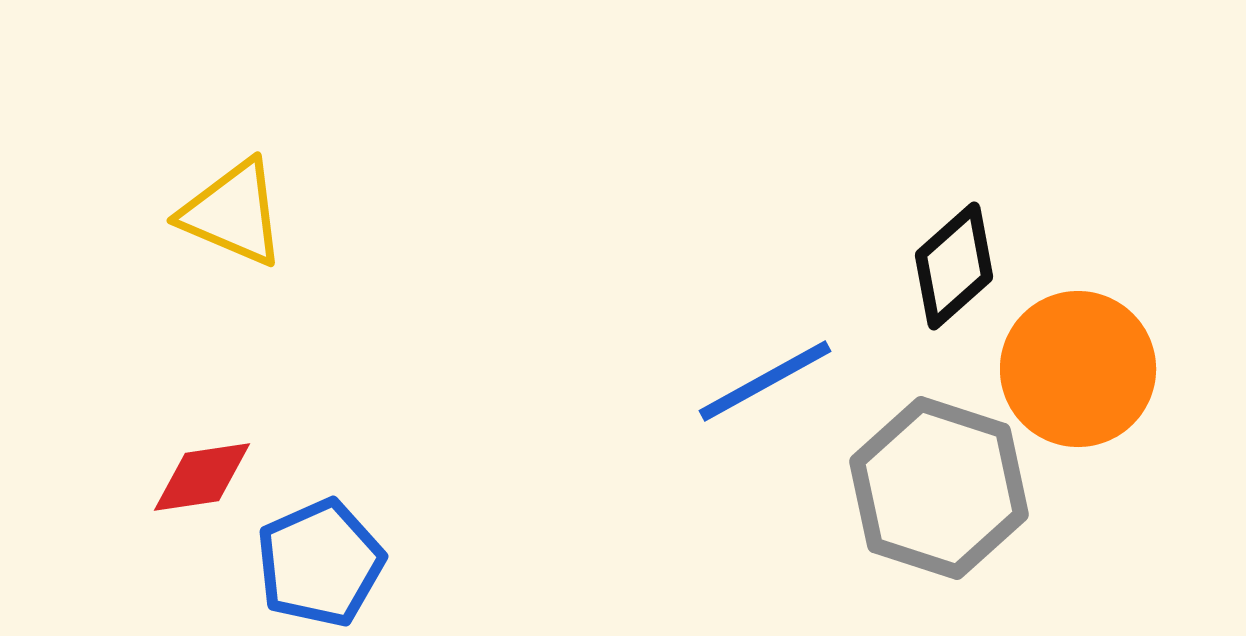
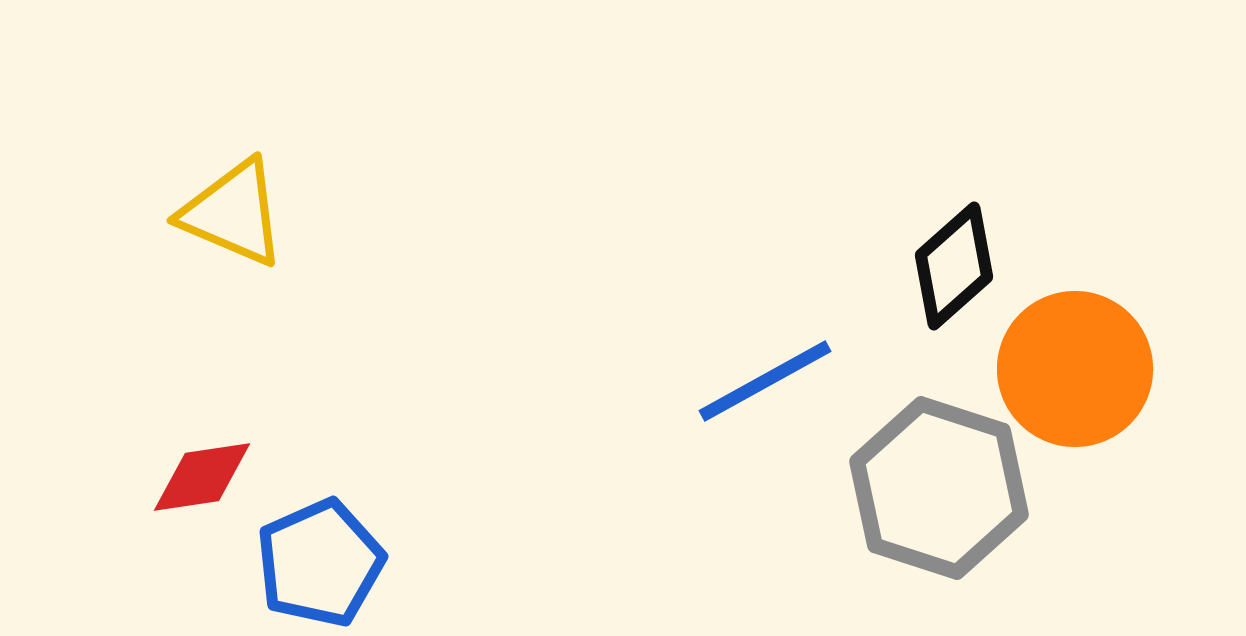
orange circle: moved 3 px left
